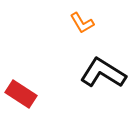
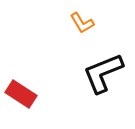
black L-shape: rotated 54 degrees counterclockwise
